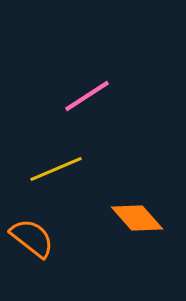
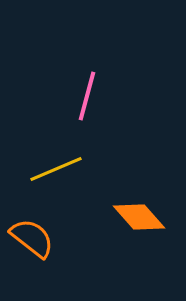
pink line: rotated 42 degrees counterclockwise
orange diamond: moved 2 px right, 1 px up
